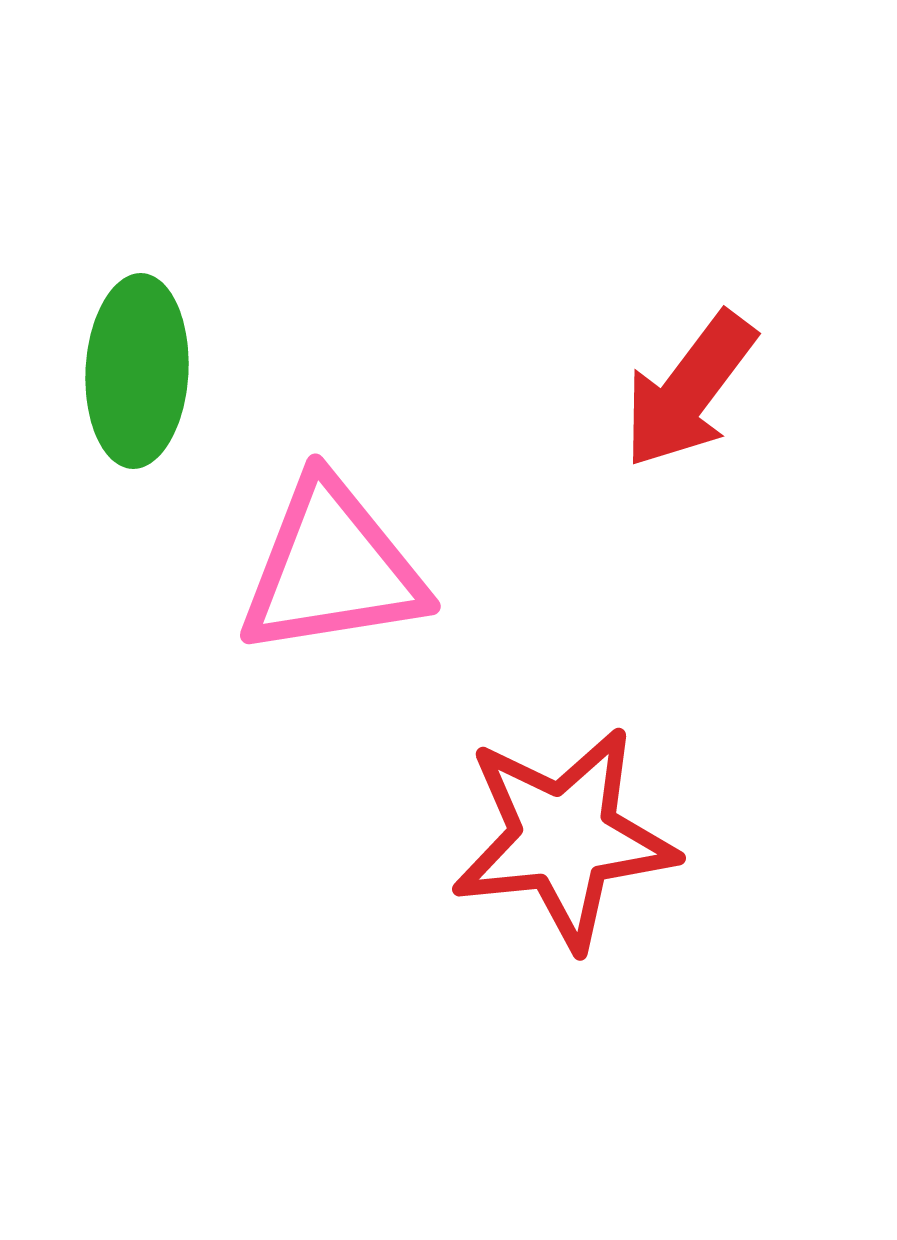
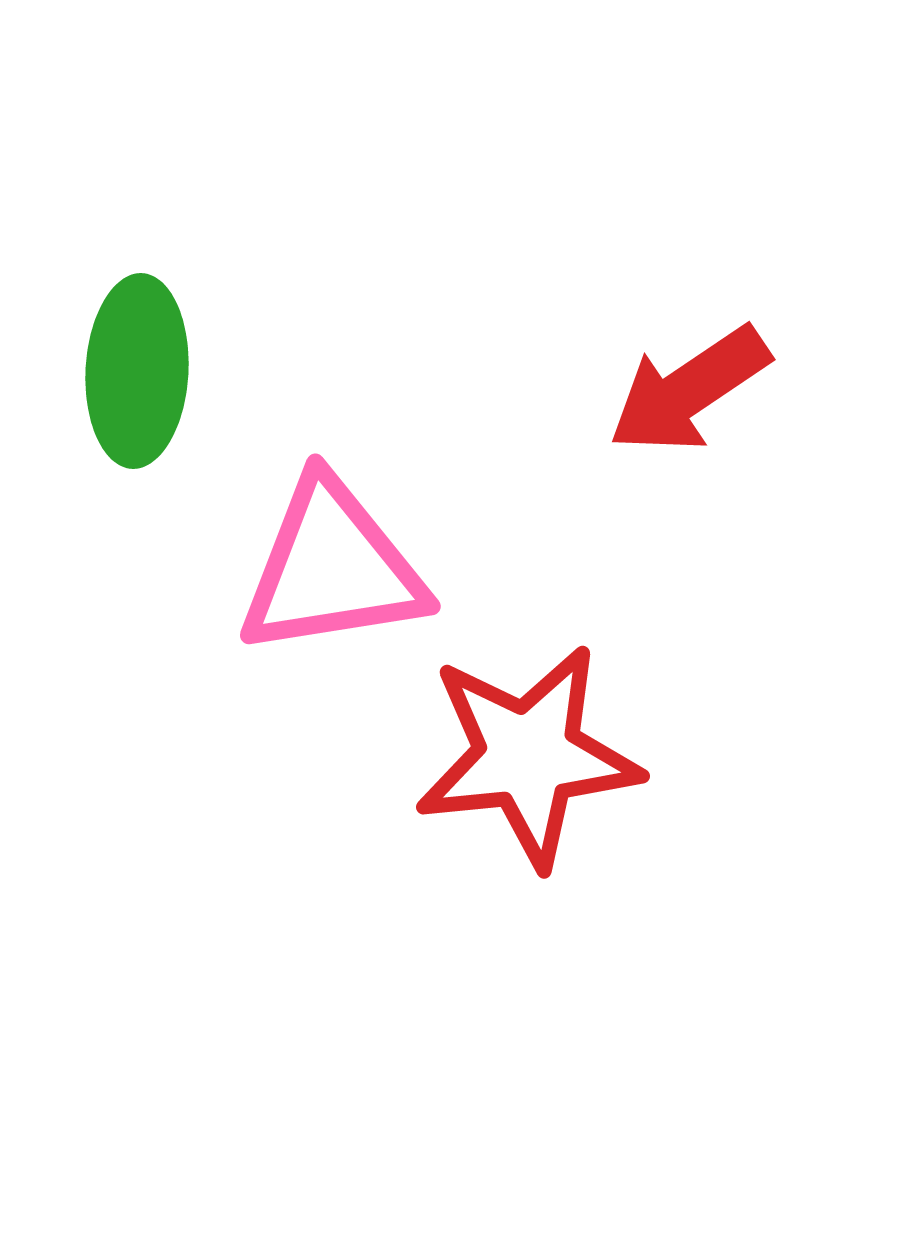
red arrow: rotated 19 degrees clockwise
red star: moved 36 px left, 82 px up
